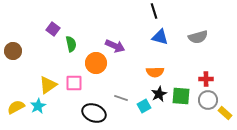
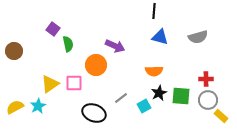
black line: rotated 21 degrees clockwise
green semicircle: moved 3 px left
brown circle: moved 1 px right
orange circle: moved 2 px down
orange semicircle: moved 1 px left, 1 px up
yellow triangle: moved 2 px right, 1 px up
black star: moved 1 px up
gray line: rotated 56 degrees counterclockwise
yellow semicircle: moved 1 px left
yellow rectangle: moved 4 px left, 3 px down
